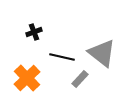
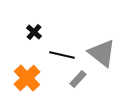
black cross: rotated 28 degrees counterclockwise
black line: moved 2 px up
gray rectangle: moved 2 px left
